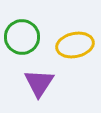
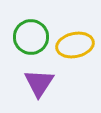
green circle: moved 9 px right
